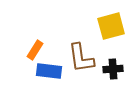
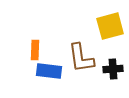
yellow square: moved 1 px left
orange rectangle: rotated 30 degrees counterclockwise
